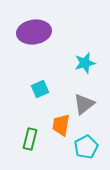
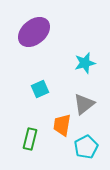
purple ellipse: rotated 32 degrees counterclockwise
orange trapezoid: moved 1 px right
